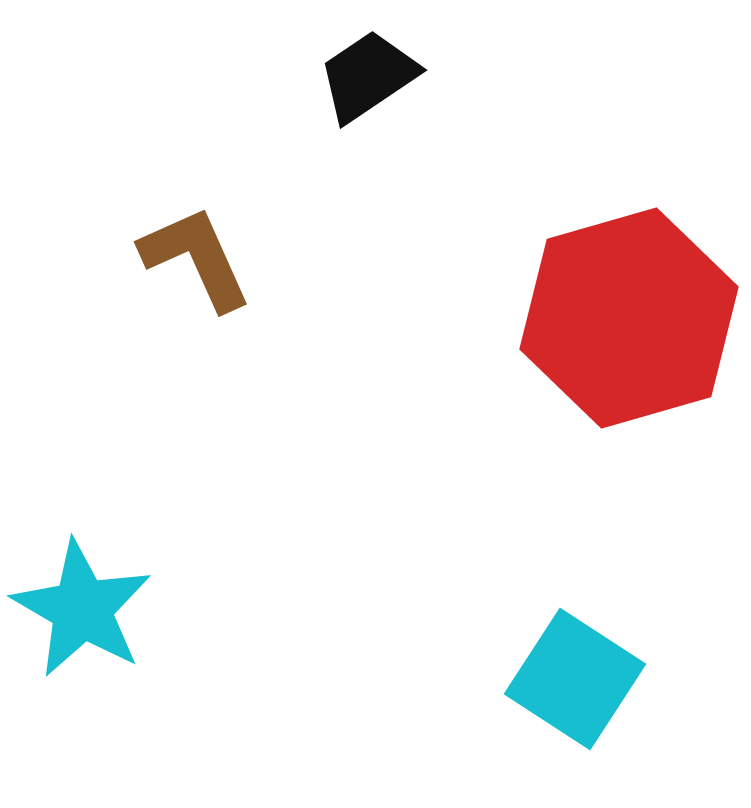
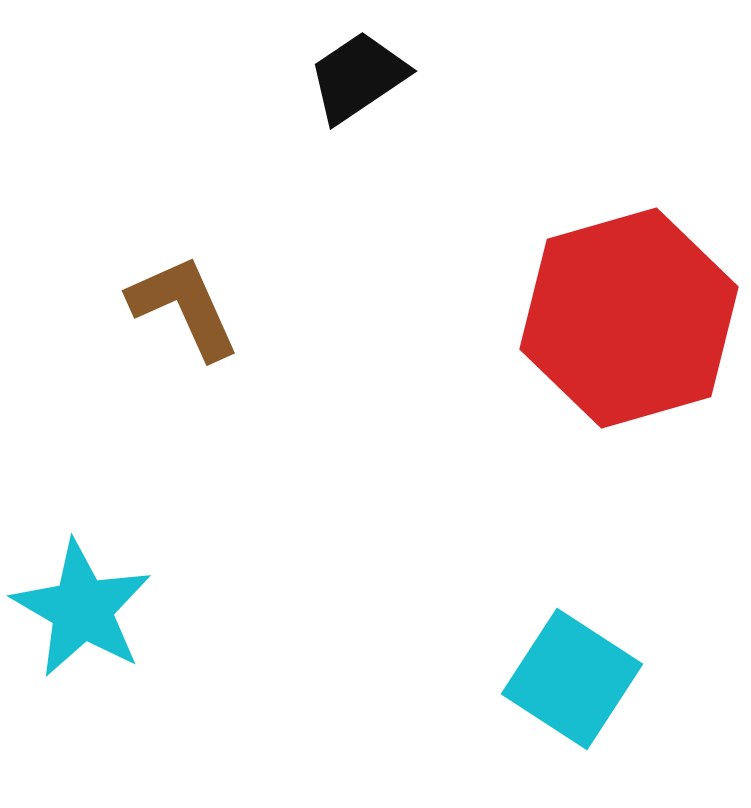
black trapezoid: moved 10 px left, 1 px down
brown L-shape: moved 12 px left, 49 px down
cyan square: moved 3 px left
